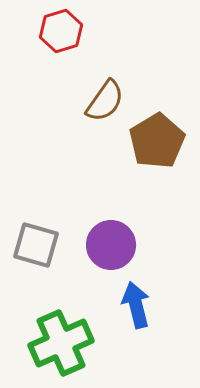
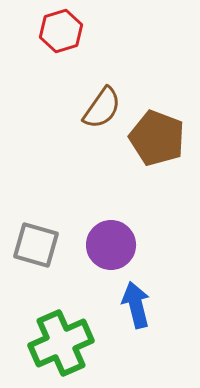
brown semicircle: moved 3 px left, 7 px down
brown pentagon: moved 3 px up; rotated 20 degrees counterclockwise
